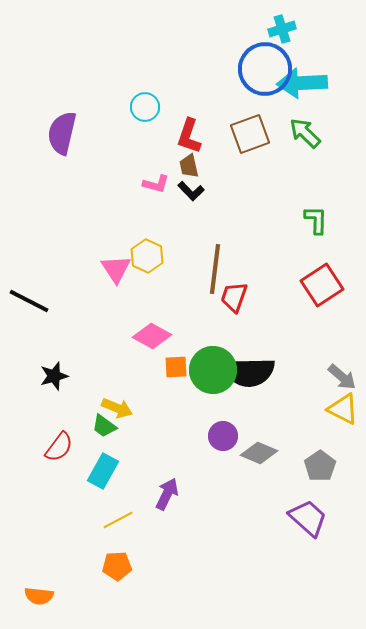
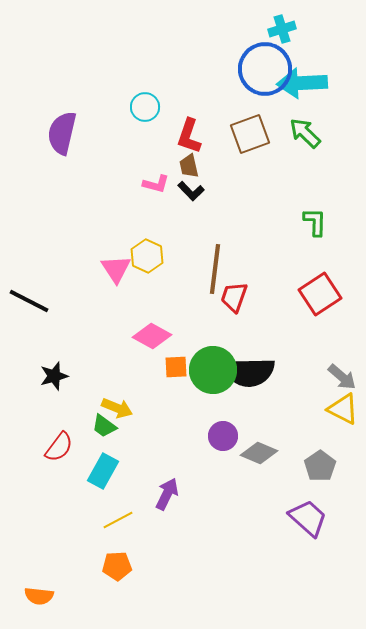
green L-shape: moved 1 px left, 2 px down
red square: moved 2 px left, 9 px down
